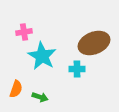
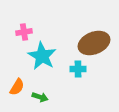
cyan cross: moved 1 px right
orange semicircle: moved 1 px right, 2 px up; rotated 12 degrees clockwise
